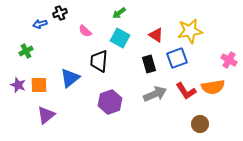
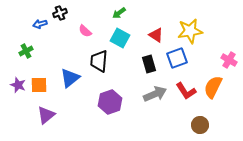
orange semicircle: rotated 125 degrees clockwise
brown circle: moved 1 px down
